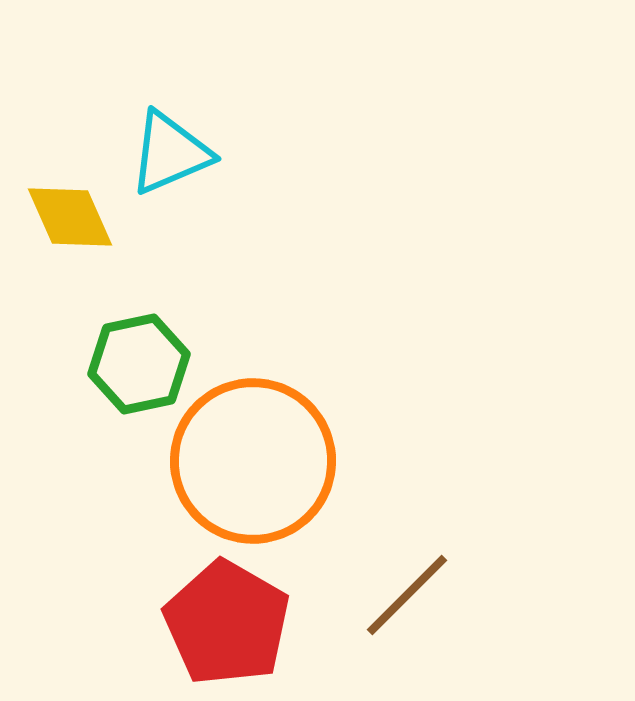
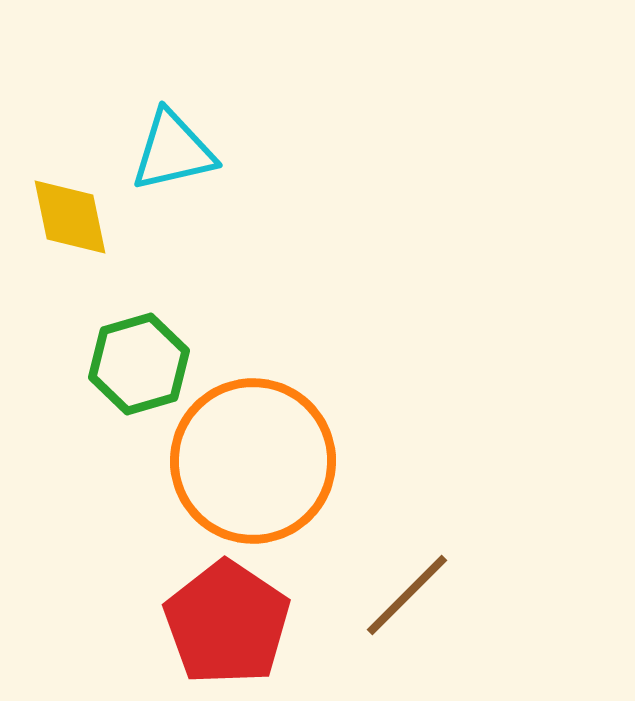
cyan triangle: moved 3 px right, 2 px up; rotated 10 degrees clockwise
yellow diamond: rotated 12 degrees clockwise
green hexagon: rotated 4 degrees counterclockwise
red pentagon: rotated 4 degrees clockwise
